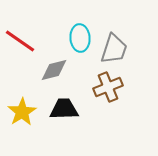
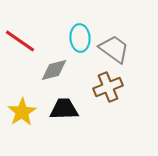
gray trapezoid: rotated 72 degrees counterclockwise
